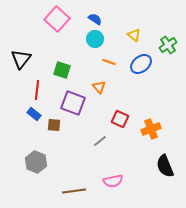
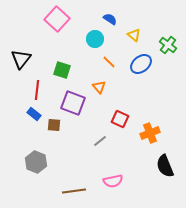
blue semicircle: moved 15 px right
green cross: rotated 18 degrees counterclockwise
orange line: rotated 24 degrees clockwise
orange cross: moved 1 px left, 4 px down
